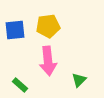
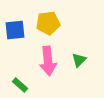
yellow pentagon: moved 3 px up
green triangle: moved 20 px up
